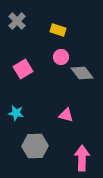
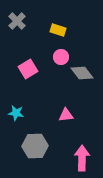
pink square: moved 5 px right
pink triangle: rotated 21 degrees counterclockwise
